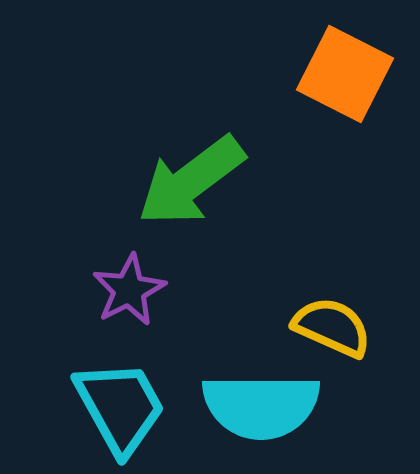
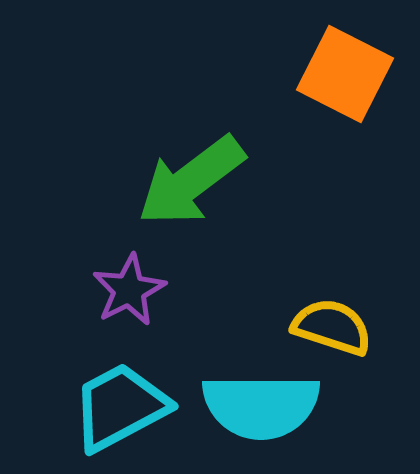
yellow semicircle: rotated 6 degrees counterclockwise
cyan trapezoid: rotated 89 degrees counterclockwise
